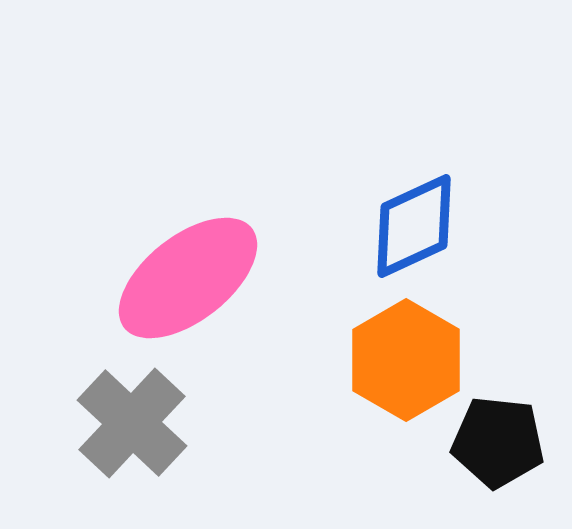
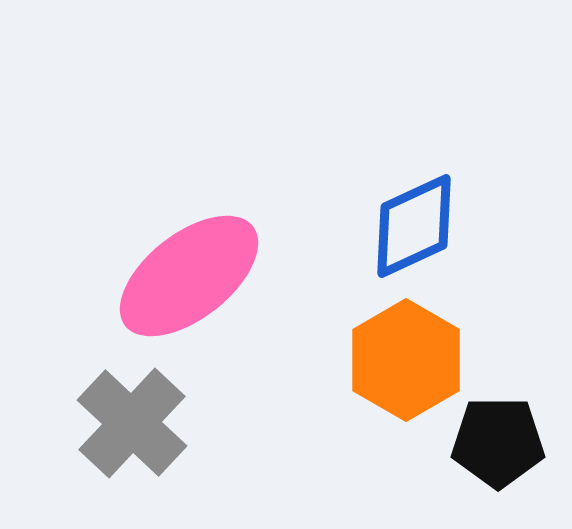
pink ellipse: moved 1 px right, 2 px up
black pentagon: rotated 6 degrees counterclockwise
